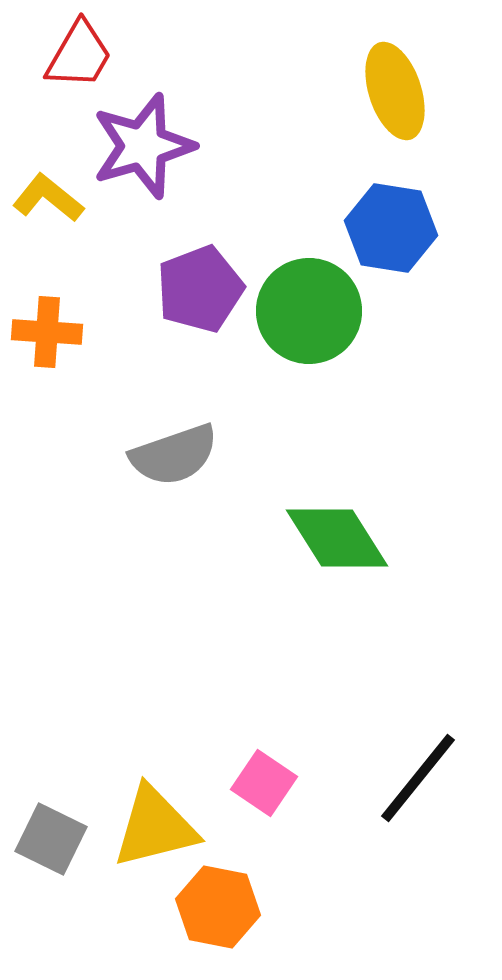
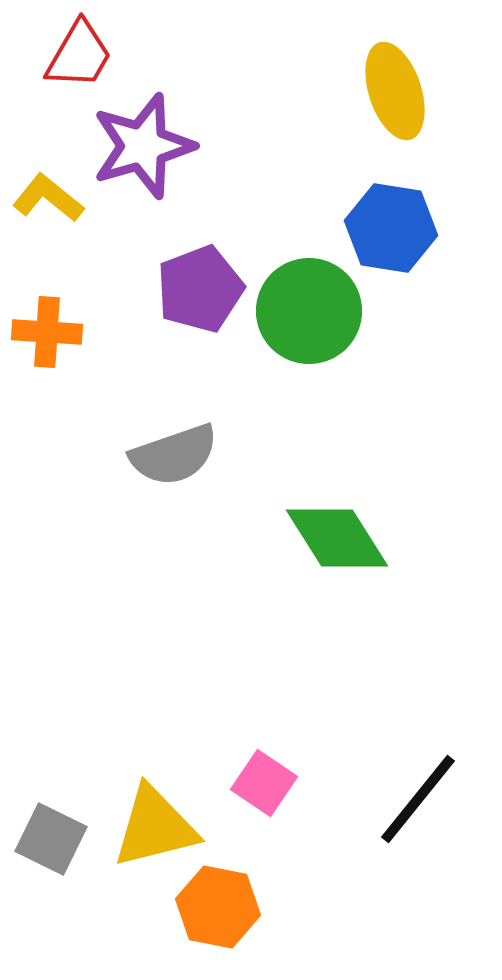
black line: moved 21 px down
